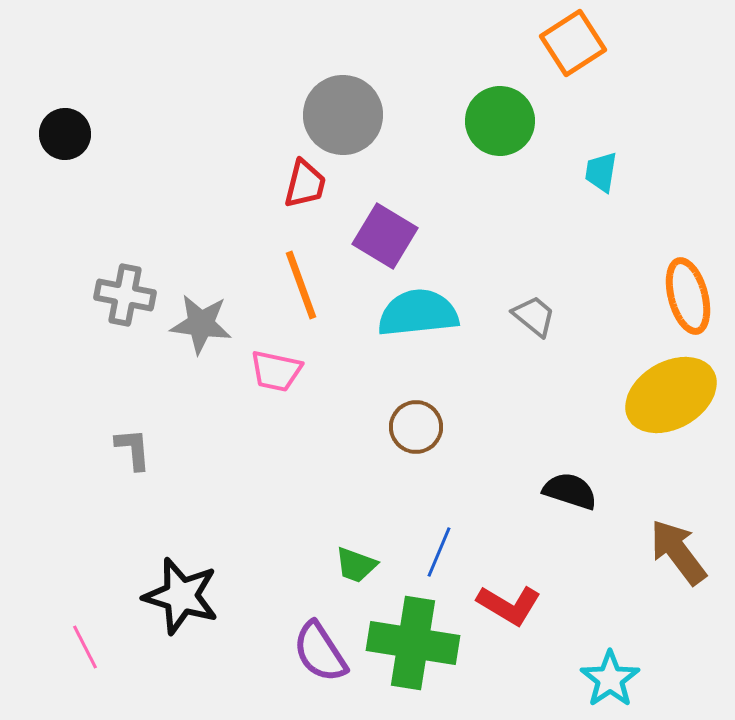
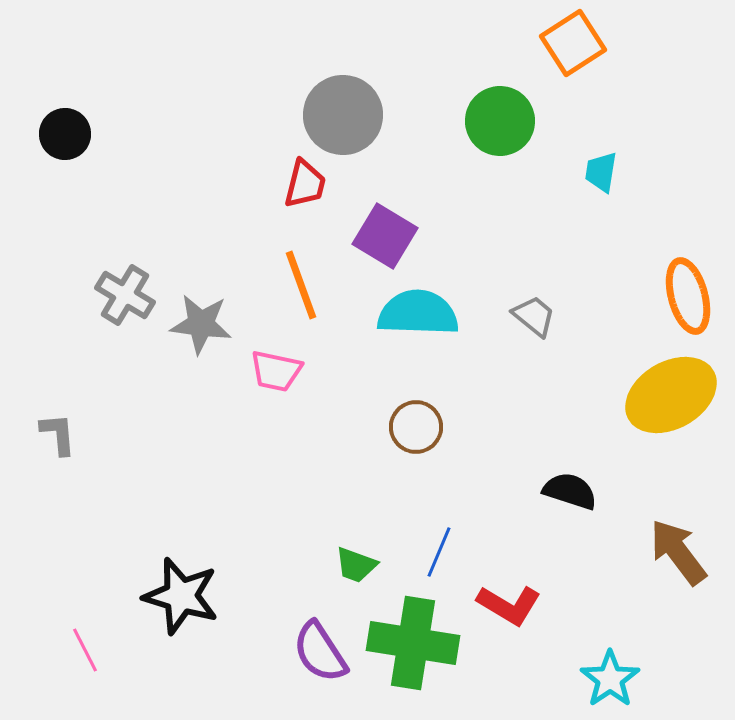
gray cross: rotated 20 degrees clockwise
cyan semicircle: rotated 8 degrees clockwise
gray L-shape: moved 75 px left, 15 px up
pink line: moved 3 px down
